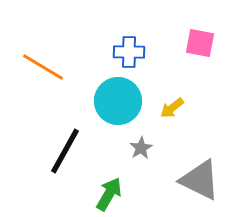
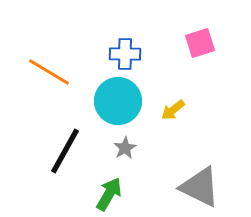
pink square: rotated 28 degrees counterclockwise
blue cross: moved 4 px left, 2 px down
orange line: moved 6 px right, 5 px down
yellow arrow: moved 1 px right, 2 px down
gray star: moved 16 px left
gray triangle: moved 7 px down
